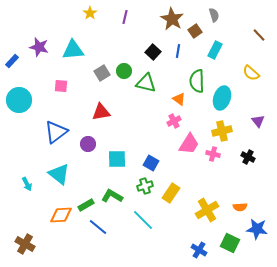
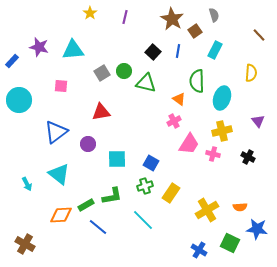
yellow semicircle at (251, 73): rotated 126 degrees counterclockwise
green L-shape at (112, 196): rotated 140 degrees clockwise
